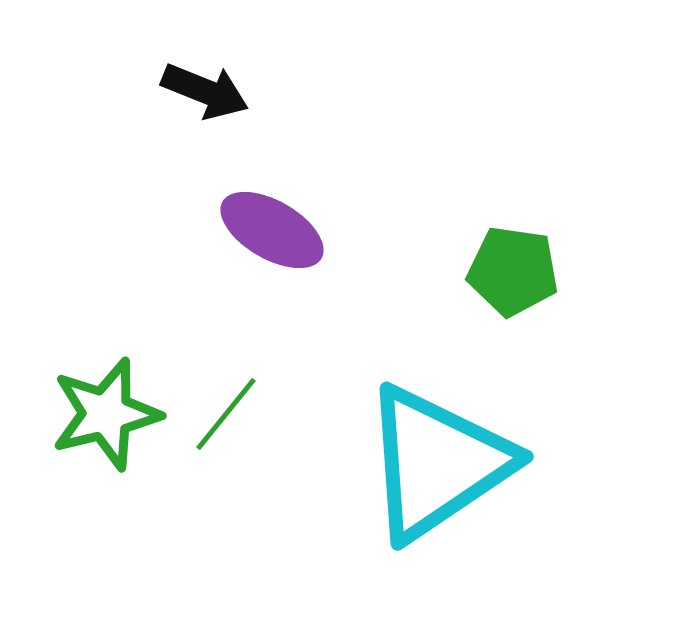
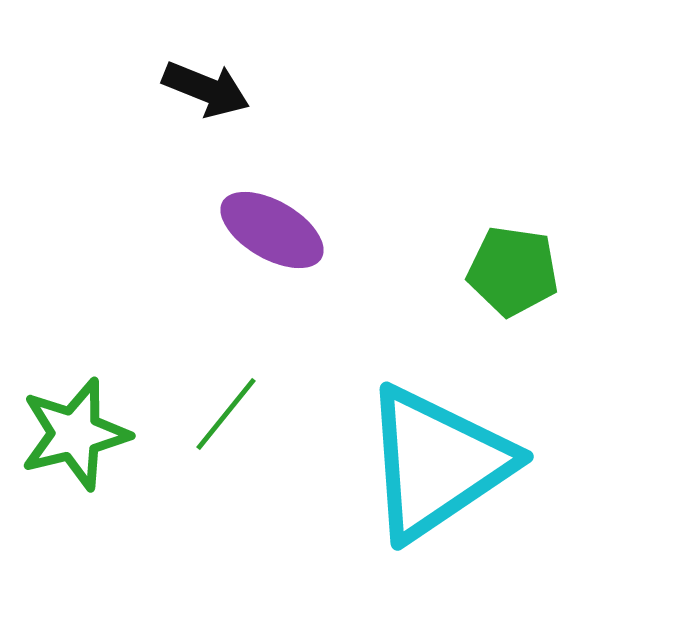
black arrow: moved 1 px right, 2 px up
green star: moved 31 px left, 20 px down
